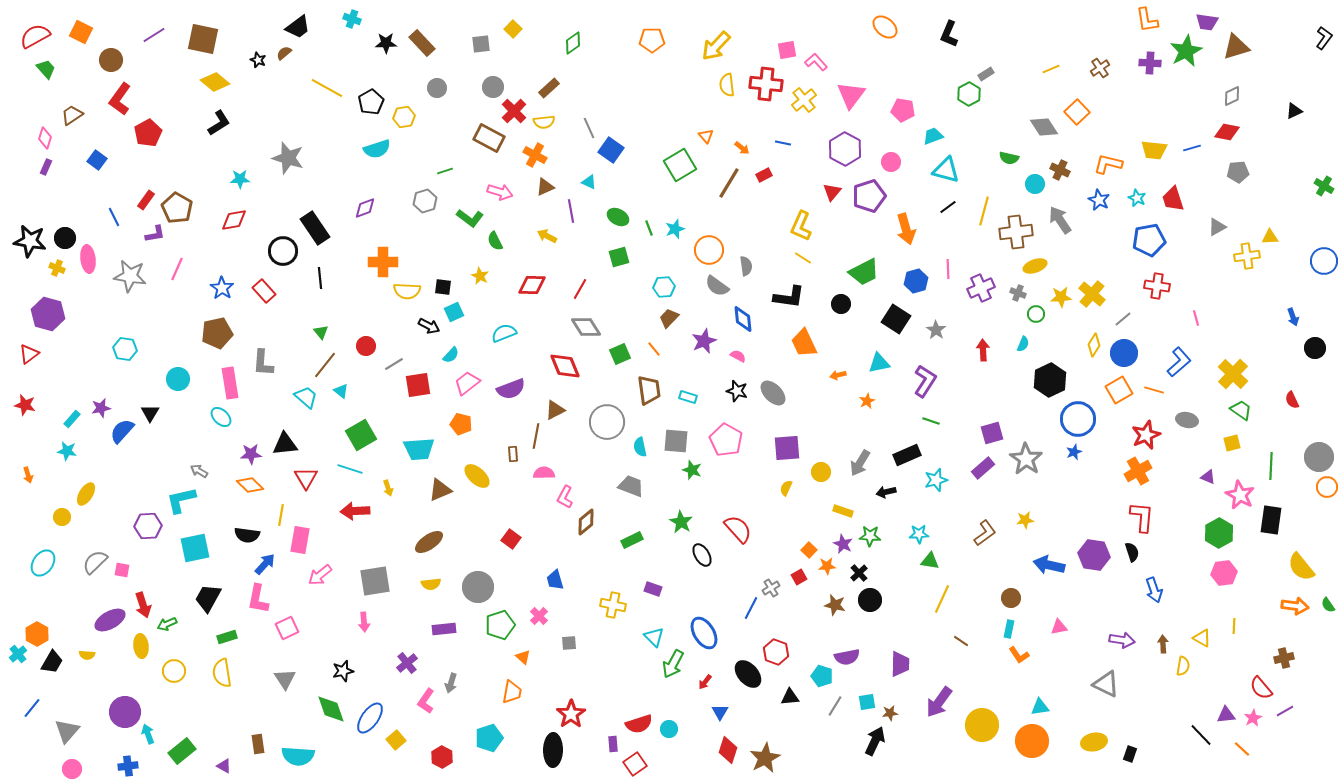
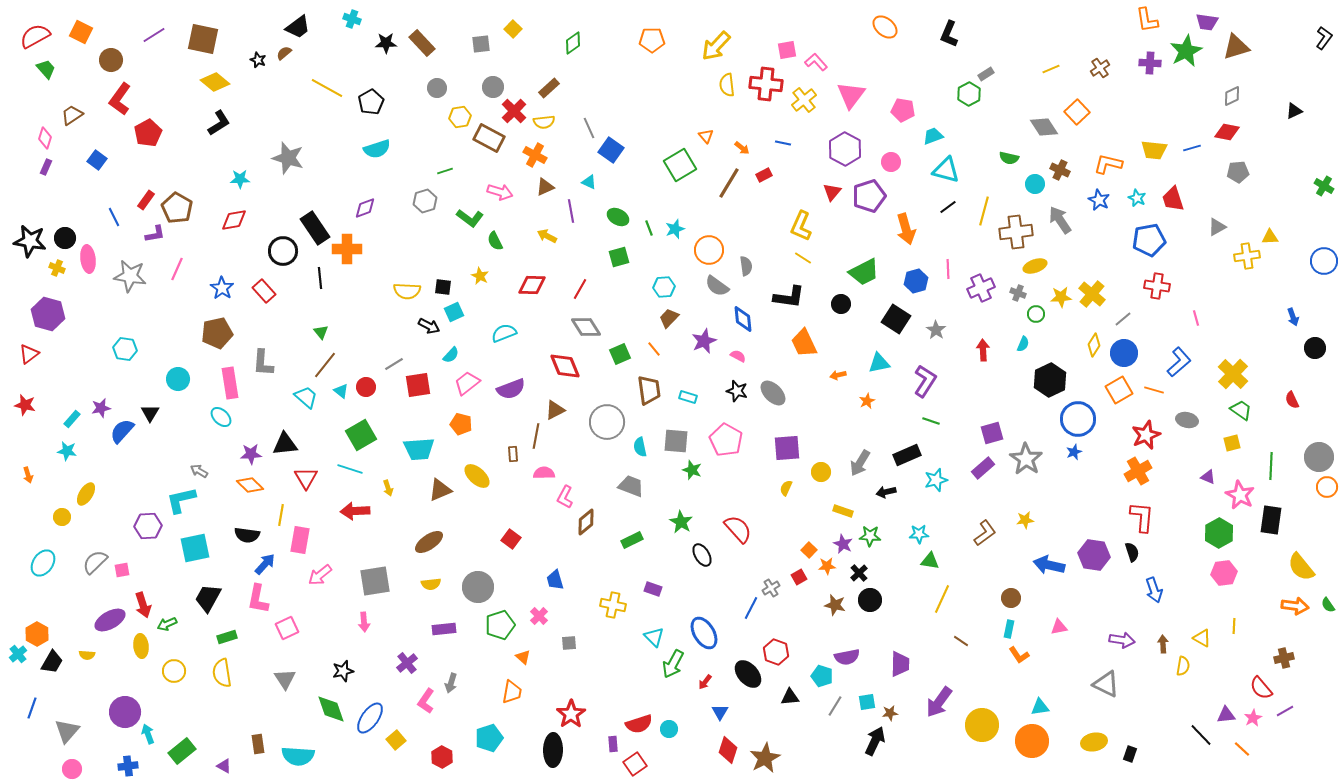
yellow hexagon at (404, 117): moved 56 px right
orange cross at (383, 262): moved 36 px left, 13 px up
red circle at (366, 346): moved 41 px down
pink square at (122, 570): rotated 21 degrees counterclockwise
blue line at (32, 708): rotated 20 degrees counterclockwise
